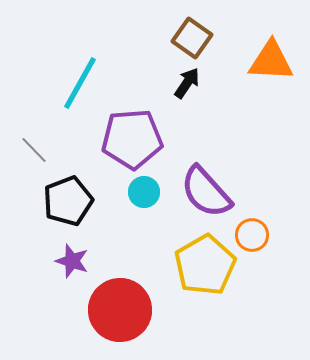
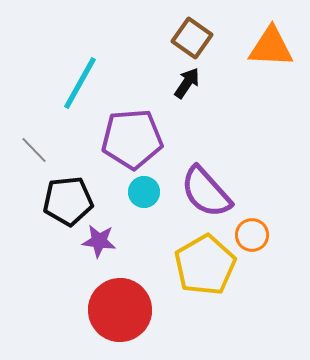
orange triangle: moved 14 px up
black pentagon: rotated 15 degrees clockwise
purple star: moved 27 px right, 20 px up; rotated 12 degrees counterclockwise
